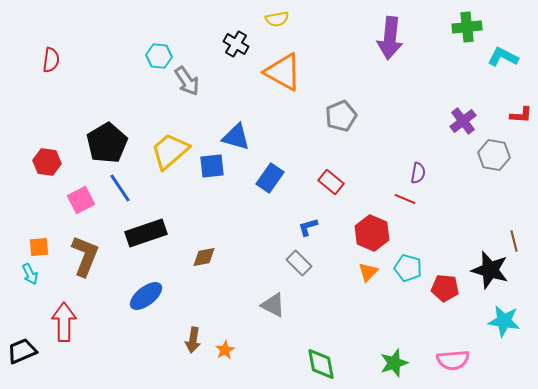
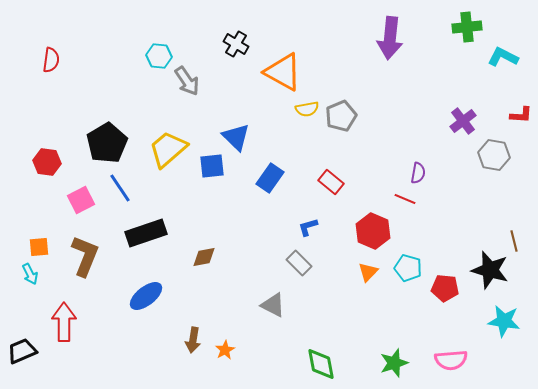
yellow semicircle at (277, 19): moved 30 px right, 90 px down
blue triangle at (236, 137): rotated 28 degrees clockwise
yellow trapezoid at (170, 151): moved 2 px left, 2 px up
red hexagon at (372, 233): moved 1 px right, 2 px up
pink semicircle at (453, 360): moved 2 px left
